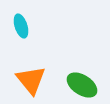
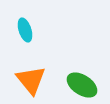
cyan ellipse: moved 4 px right, 4 px down
